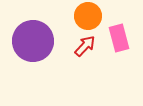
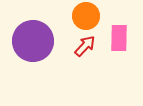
orange circle: moved 2 px left
pink rectangle: rotated 16 degrees clockwise
